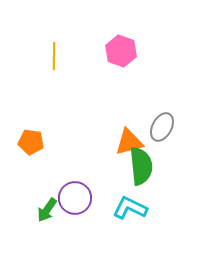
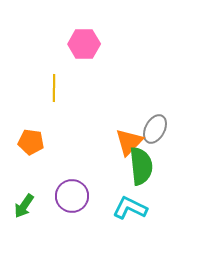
pink hexagon: moved 37 px left, 7 px up; rotated 20 degrees counterclockwise
yellow line: moved 32 px down
gray ellipse: moved 7 px left, 2 px down
orange triangle: rotated 32 degrees counterclockwise
purple circle: moved 3 px left, 2 px up
green arrow: moved 23 px left, 4 px up
